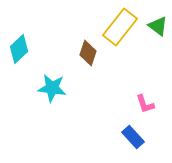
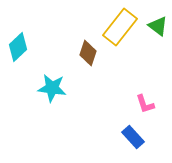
cyan diamond: moved 1 px left, 2 px up
